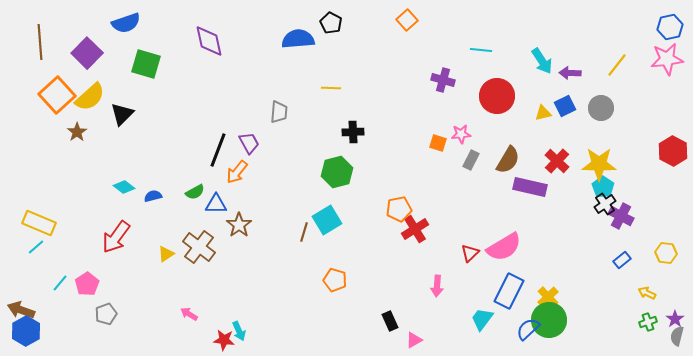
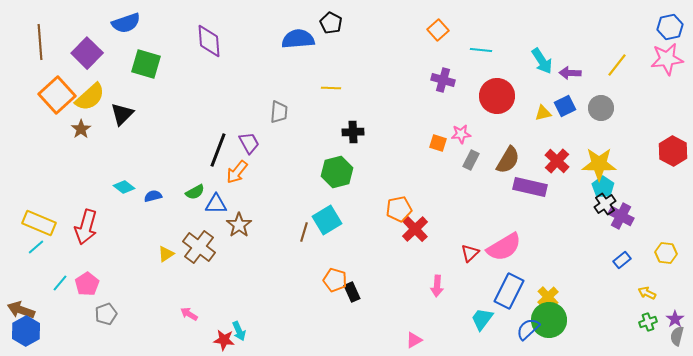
orange square at (407, 20): moved 31 px right, 10 px down
purple diamond at (209, 41): rotated 8 degrees clockwise
brown star at (77, 132): moved 4 px right, 3 px up
red cross at (415, 229): rotated 12 degrees counterclockwise
red arrow at (116, 237): moved 30 px left, 10 px up; rotated 20 degrees counterclockwise
black rectangle at (390, 321): moved 38 px left, 29 px up
